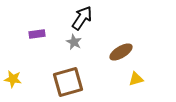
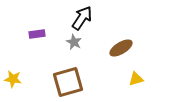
brown ellipse: moved 4 px up
